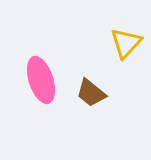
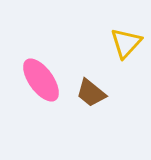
pink ellipse: rotated 18 degrees counterclockwise
